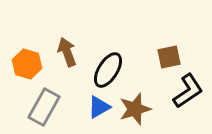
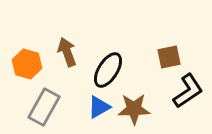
brown star: moved 1 px left; rotated 16 degrees clockwise
